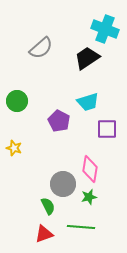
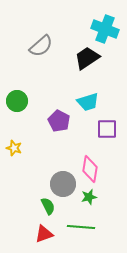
gray semicircle: moved 2 px up
